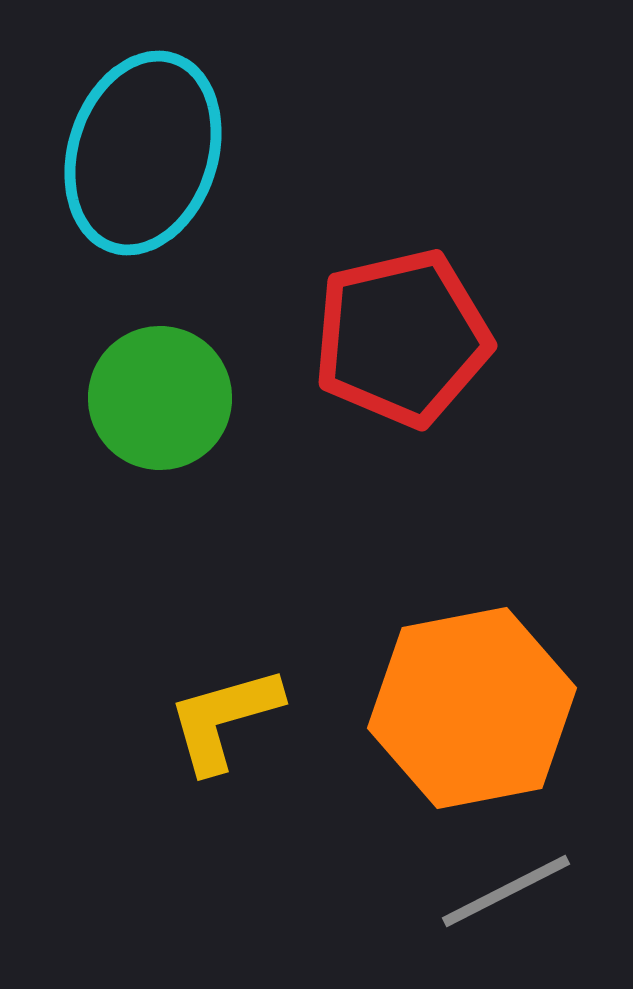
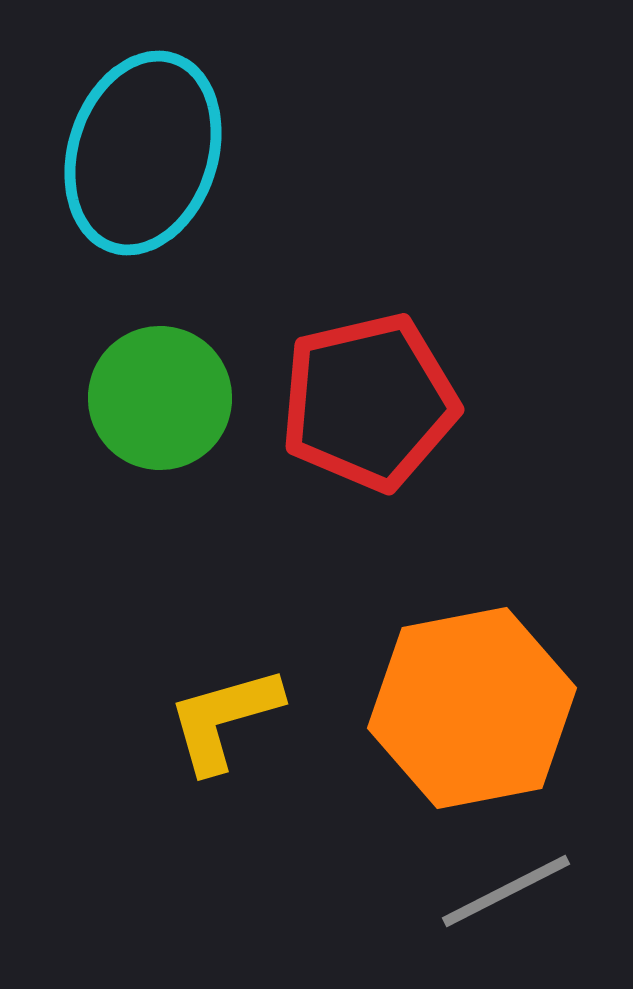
red pentagon: moved 33 px left, 64 px down
